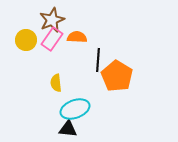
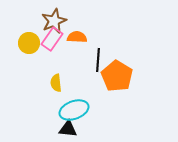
brown star: moved 2 px right, 1 px down
yellow circle: moved 3 px right, 3 px down
cyan ellipse: moved 1 px left, 1 px down
